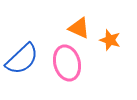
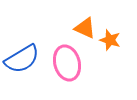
orange triangle: moved 6 px right
blue semicircle: rotated 12 degrees clockwise
